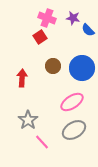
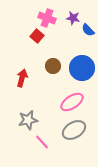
red square: moved 3 px left, 1 px up; rotated 16 degrees counterclockwise
red arrow: rotated 12 degrees clockwise
gray star: rotated 24 degrees clockwise
